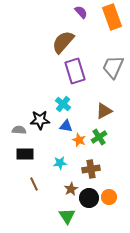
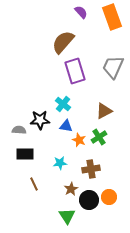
black circle: moved 2 px down
